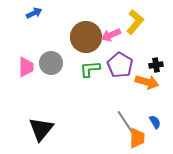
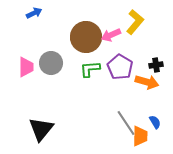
purple pentagon: moved 2 px down
orange trapezoid: moved 3 px right, 2 px up
